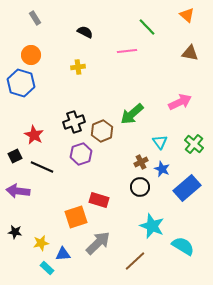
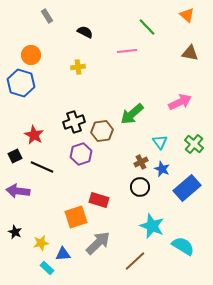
gray rectangle: moved 12 px right, 2 px up
brown hexagon: rotated 15 degrees clockwise
black star: rotated 16 degrees clockwise
